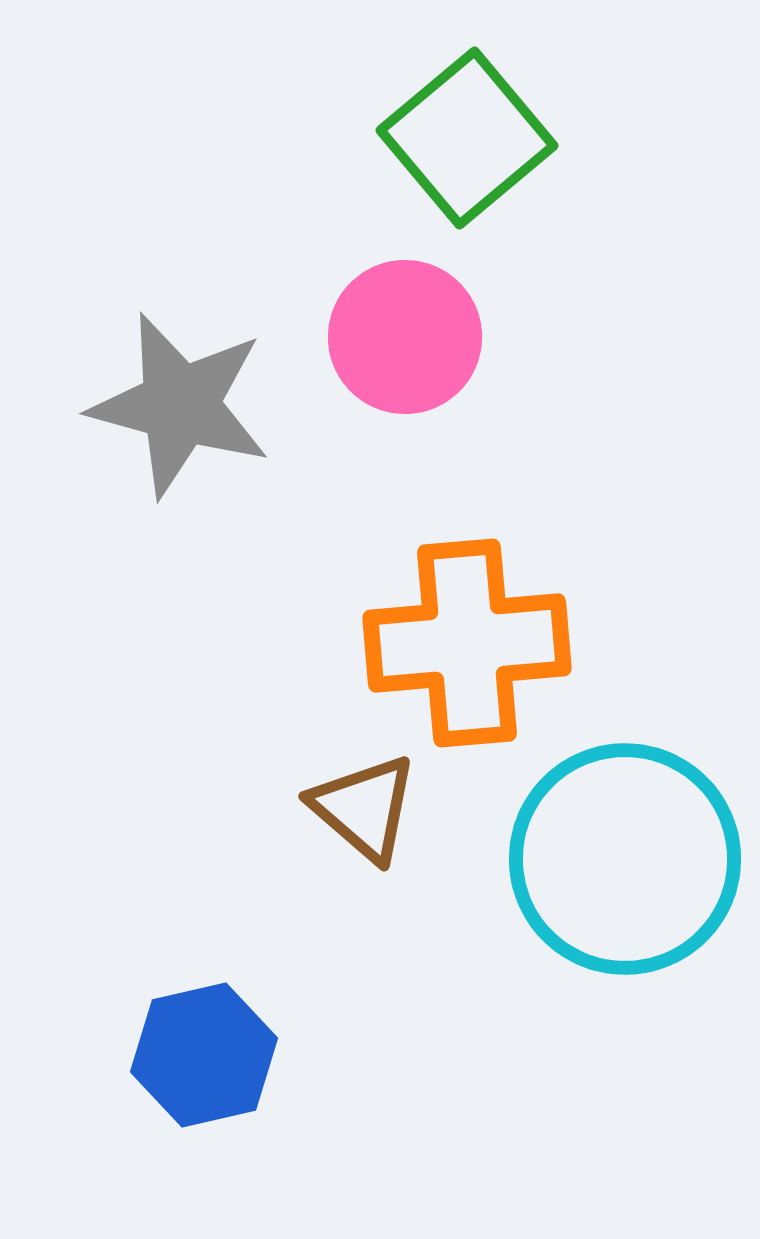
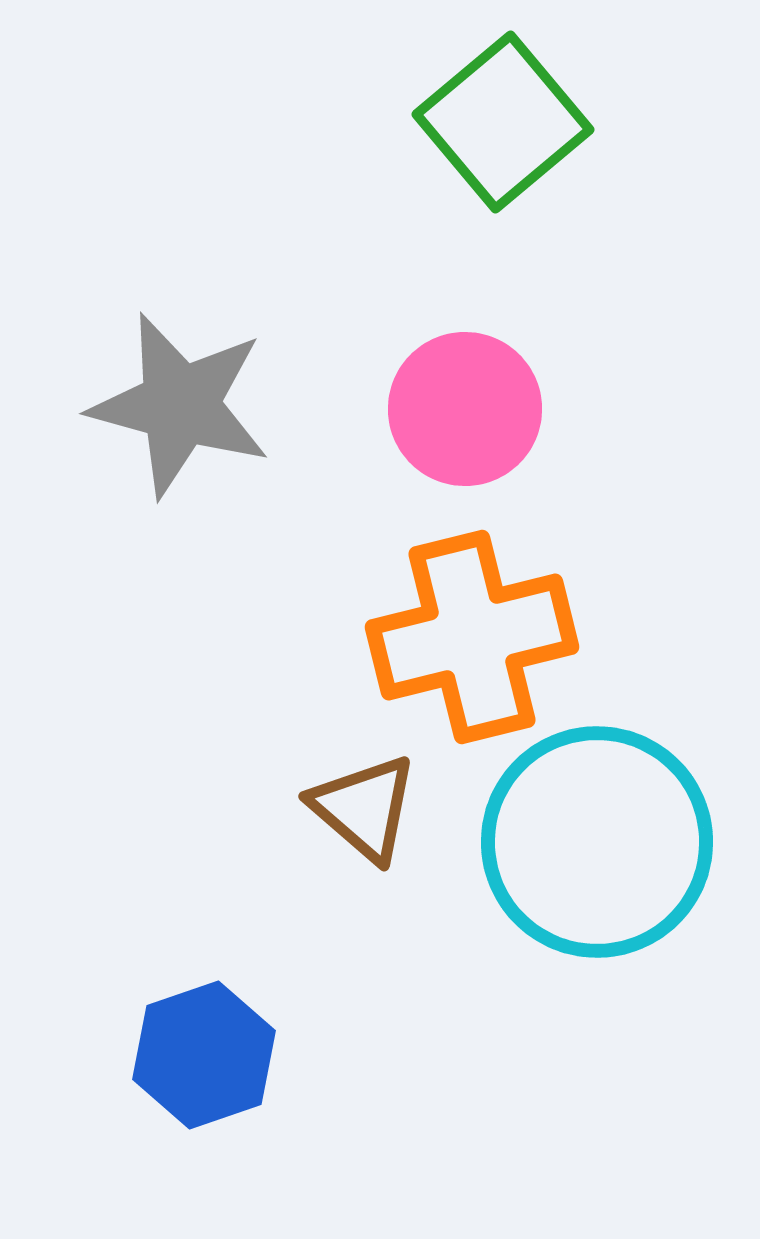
green square: moved 36 px right, 16 px up
pink circle: moved 60 px right, 72 px down
orange cross: moved 5 px right, 6 px up; rotated 9 degrees counterclockwise
cyan circle: moved 28 px left, 17 px up
blue hexagon: rotated 6 degrees counterclockwise
